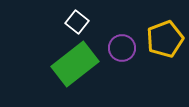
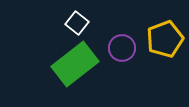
white square: moved 1 px down
